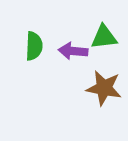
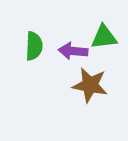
brown star: moved 14 px left, 3 px up
